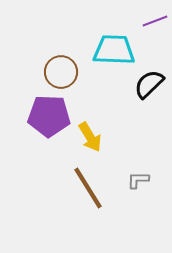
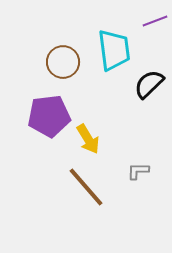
cyan trapezoid: rotated 81 degrees clockwise
brown circle: moved 2 px right, 10 px up
purple pentagon: rotated 9 degrees counterclockwise
yellow arrow: moved 2 px left, 2 px down
gray L-shape: moved 9 px up
brown line: moved 2 px left, 1 px up; rotated 9 degrees counterclockwise
